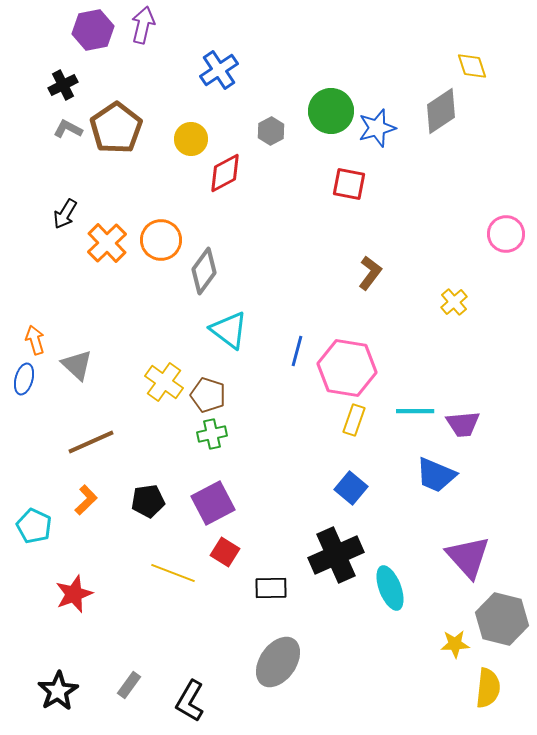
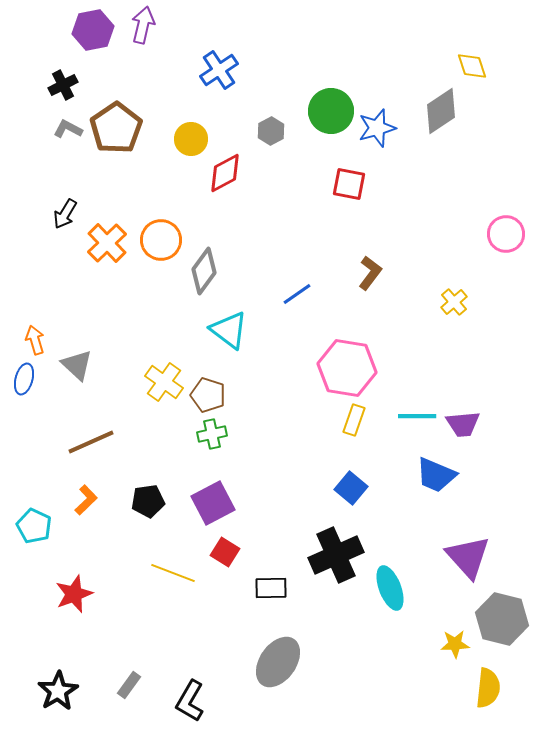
blue line at (297, 351): moved 57 px up; rotated 40 degrees clockwise
cyan line at (415, 411): moved 2 px right, 5 px down
